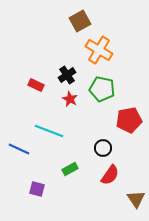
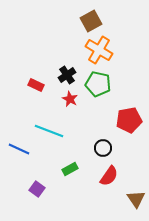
brown square: moved 11 px right
green pentagon: moved 4 px left, 5 px up
red semicircle: moved 1 px left, 1 px down
purple square: rotated 21 degrees clockwise
